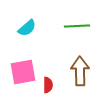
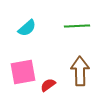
red semicircle: rotated 126 degrees counterclockwise
